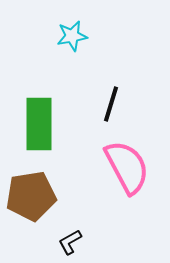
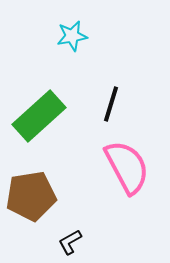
green rectangle: moved 8 px up; rotated 48 degrees clockwise
